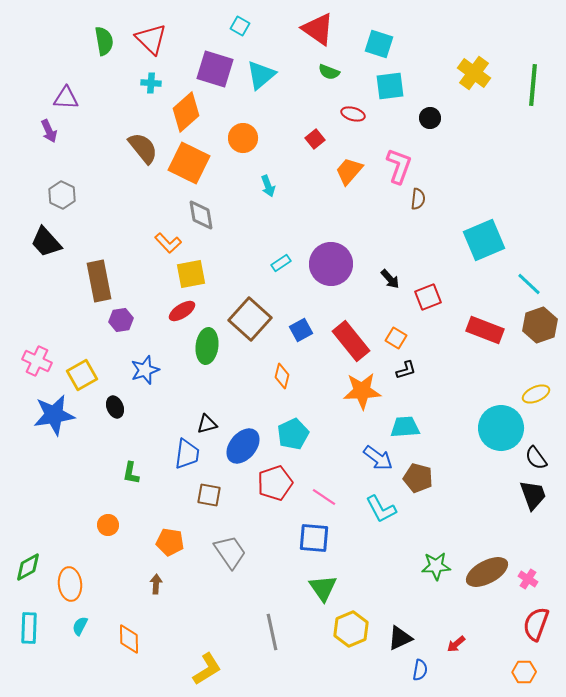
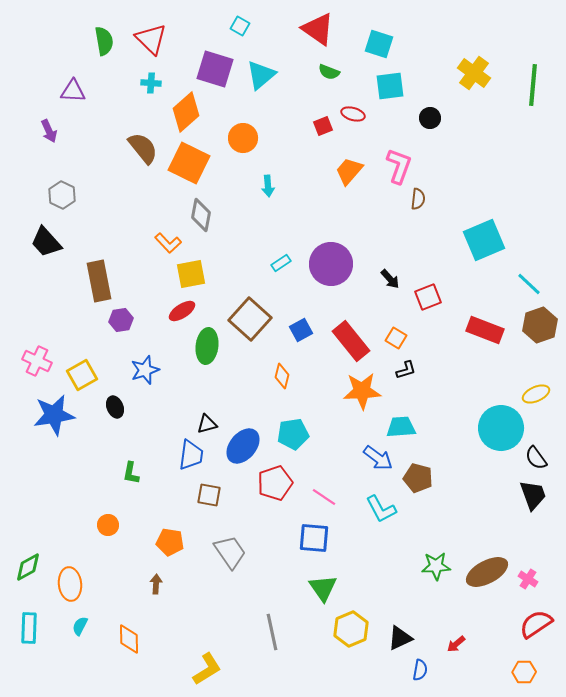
purple triangle at (66, 98): moved 7 px right, 7 px up
red square at (315, 139): moved 8 px right, 13 px up; rotated 18 degrees clockwise
cyan arrow at (268, 186): rotated 15 degrees clockwise
gray diamond at (201, 215): rotated 20 degrees clockwise
cyan trapezoid at (405, 427): moved 4 px left
cyan pentagon at (293, 434): rotated 16 degrees clockwise
blue trapezoid at (187, 454): moved 4 px right, 1 px down
red semicircle at (536, 624): rotated 36 degrees clockwise
